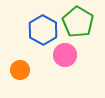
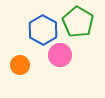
pink circle: moved 5 px left
orange circle: moved 5 px up
